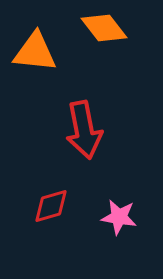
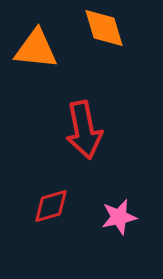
orange diamond: rotated 21 degrees clockwise
orange triangle: moved 1 px right, 3 px up
pink star: rotated 21 degrees counterclockwise
